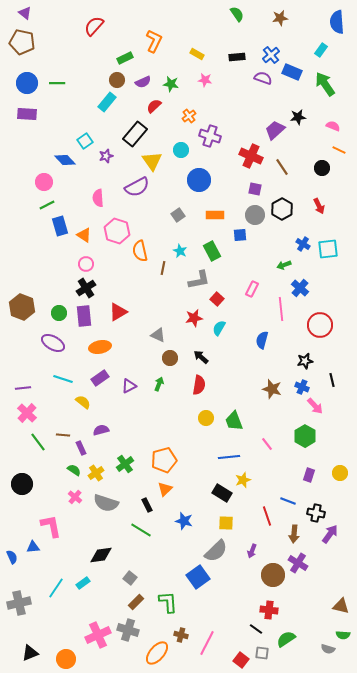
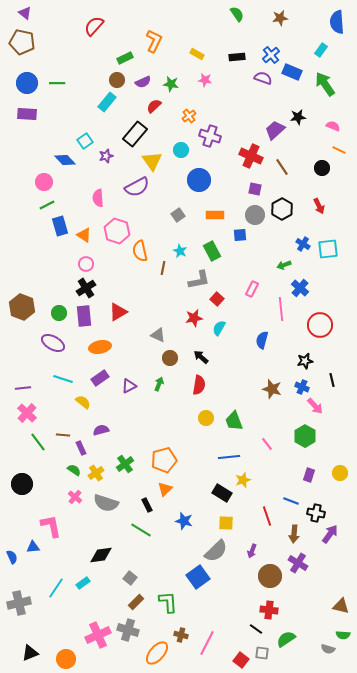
blue line at (288, 501): moved 3 px right
brown circle at (273, 575): moved 3 px left, 1 px down
